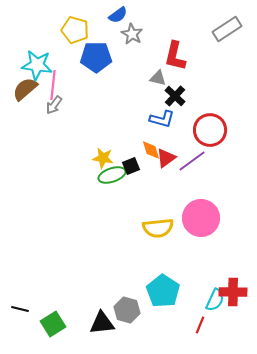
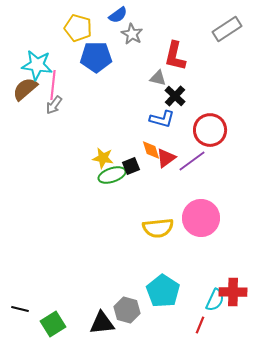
yellow pentagon: moved 3 px right, 2 px up
